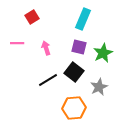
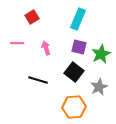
cyan rectangle: moved 5 px left
green star: moved 2 px left, 1 px down
black line: moved 10 px left; rotated 48 degrees clockwise
orange hexagon: moved 1 px up
